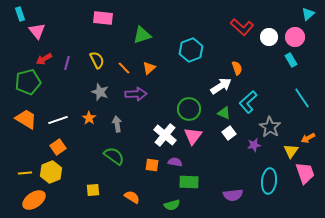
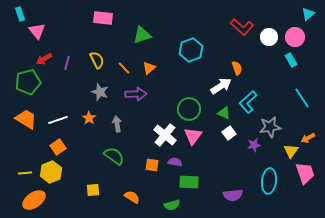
gray star at (270, 127): rotated 30 degrees clockwise
